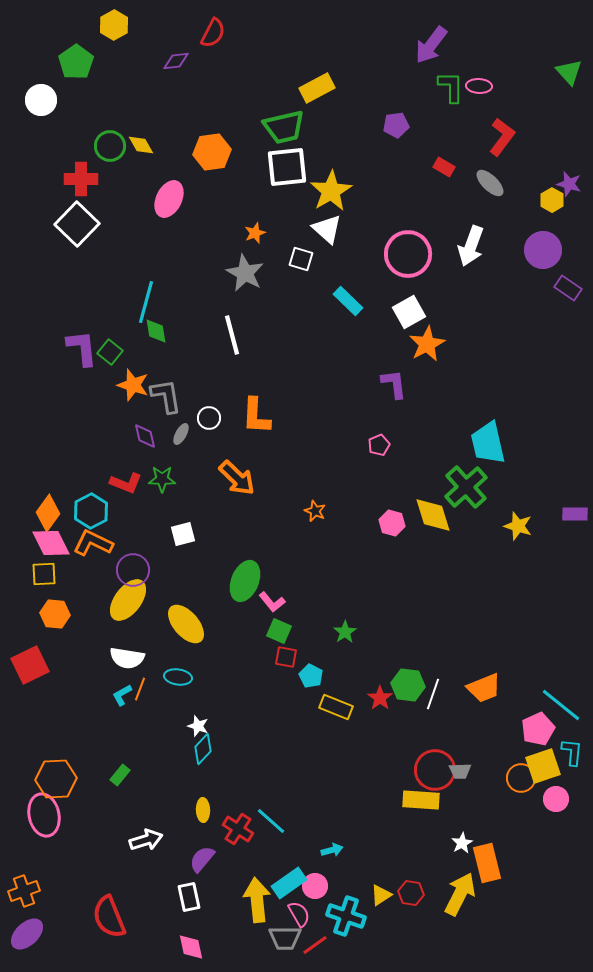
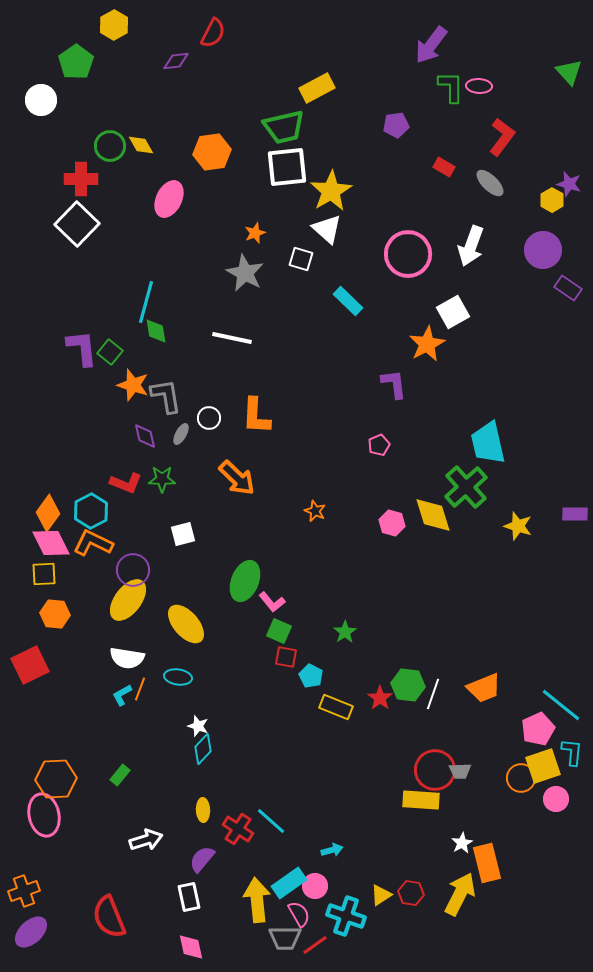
white square at (409, 312): moved 44 px right
white line at (232, 335): moved 3 px down; rotated 63 degrees counterclockwise
purple ellipse at (27, 934): moved 4 px right, 2 px up
